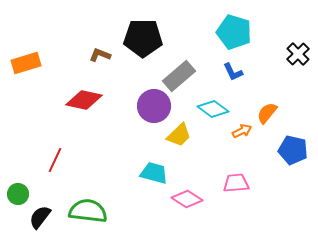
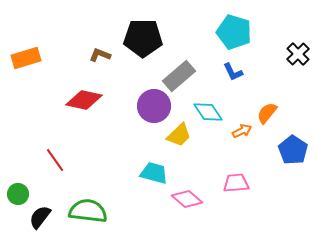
orange rectangle: moved 5 px up
cyan diamond: moved 5 px left, 3 px down; rotated 20 degrees clockwise
blue pentagon: rotated 20 degrees clockwise
red line: rotated 60 degrees counterclockwise
pink diamond: rotated 8 degrees clockwise
